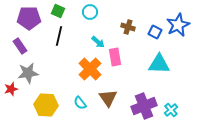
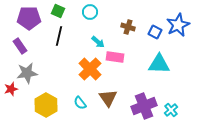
pink rectangle: rotated 72 degrees counterclockwise
gray star: moved 1 px left
yellow hexagon: rotated 25 degrees clockwise
